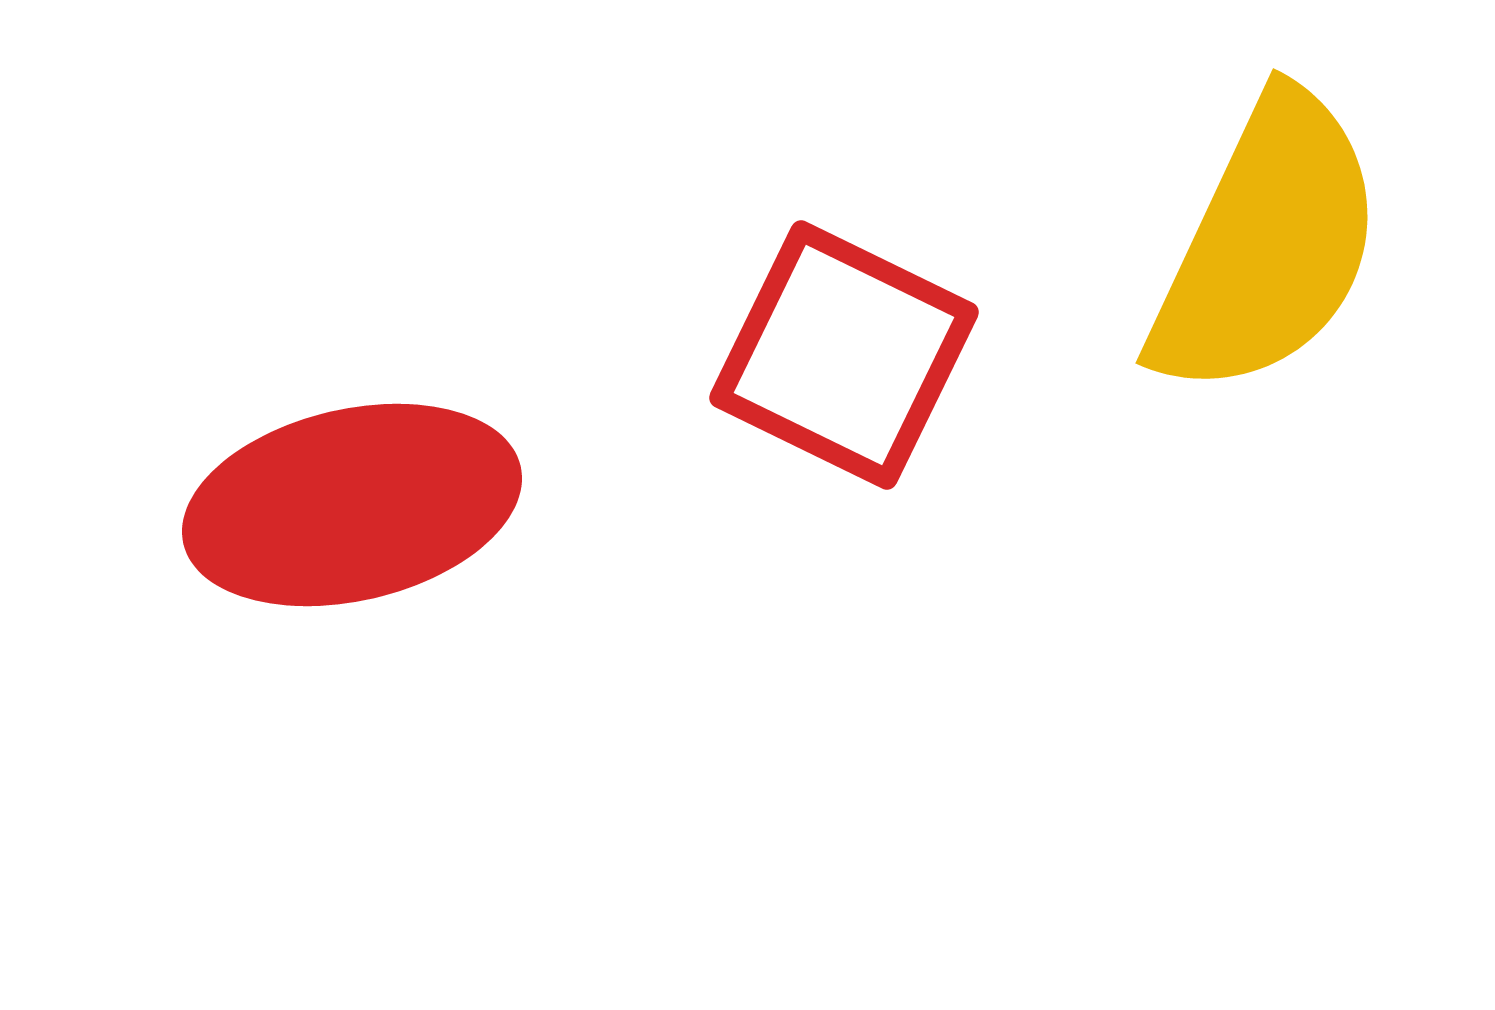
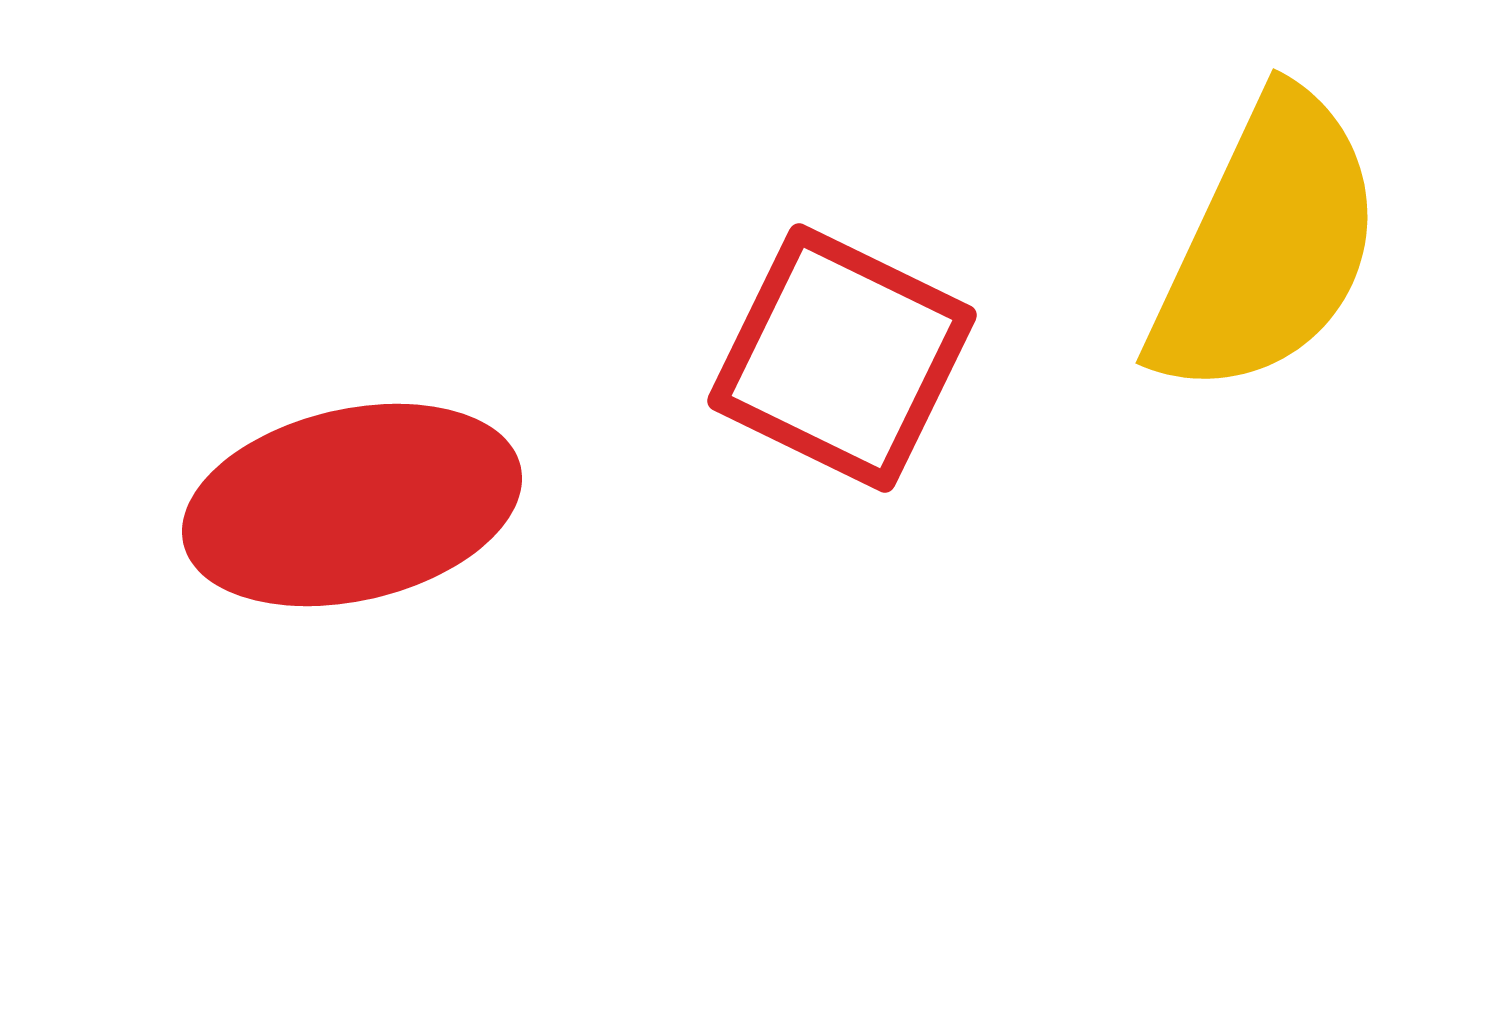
red square: moved 2 px left, 3 px down
